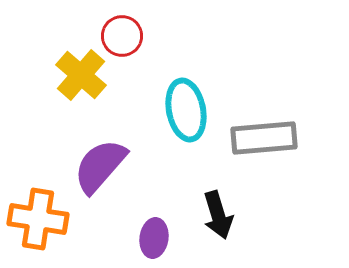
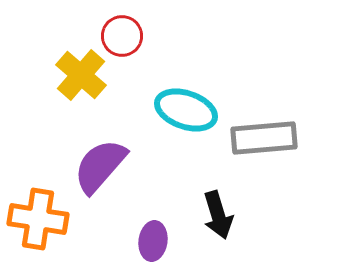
cyan ellipse: rotated 60 degrees counterclockwise
purple ellipse: moved 1 px left, 3 px down
